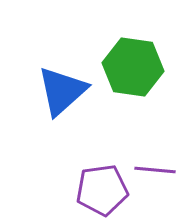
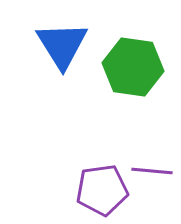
blue triangle: moved 46 px up; rotated 20 degrees counterclockwise
purple line: moved 3 px left, 1 px down
